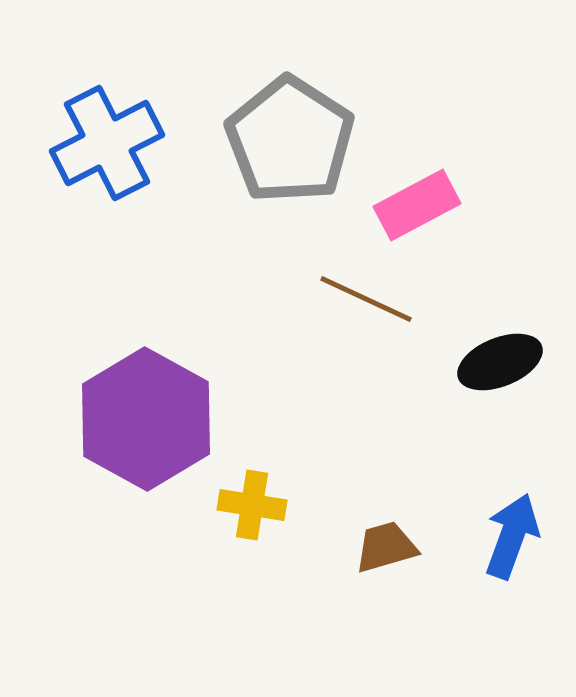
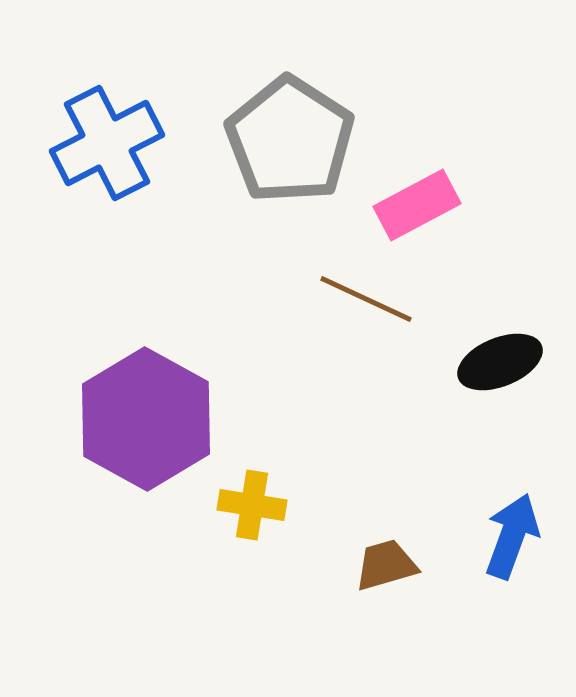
brown trapezoid: moved 18 px down
